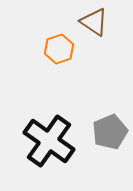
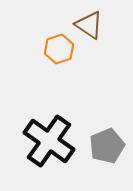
brown triangle: moved 5 px left, 3 px down
gray pentagon: moved 3 px left, 14 px down
